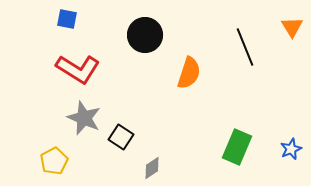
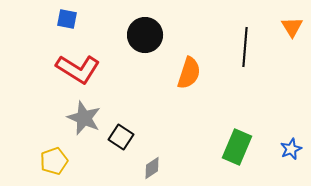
black line: rotated 27 degrees clockwise
yellow pentagon: rotated 8 degrees clockwise
